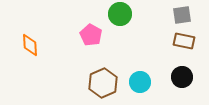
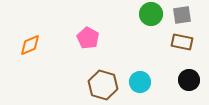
green circle: moved 31 px right
pink pentagon: moved 3 px left, 3 px down
brown rectangle: moved 2 px left, 1 px down
orange diamond: rotated 70 degrees clockwise
black circle: moved 7 px right, 3 px down
brown hexagon: moved 2 px down; rotated 20 degrees counterclockwise
